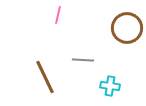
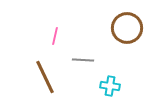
pink line: moved 3 px left, 21 px down
